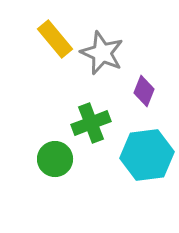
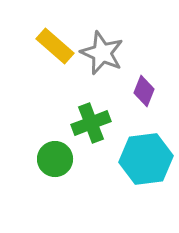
yellow rectangle: moved 7 px down; rotated 9 degrees counterclockwise
cyan hexagon: moved 1 px left, 4 px down
